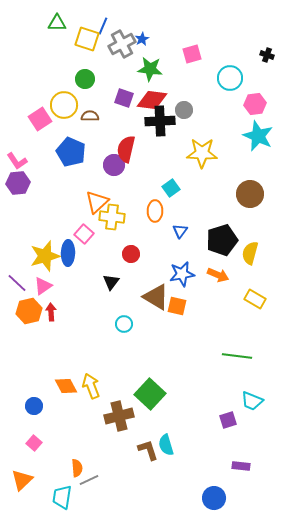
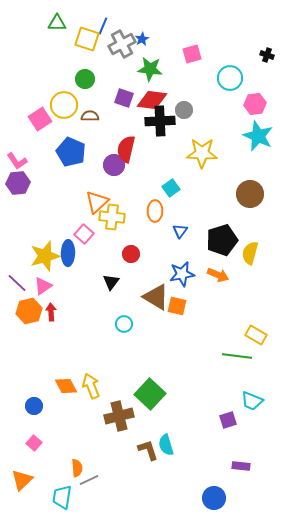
yellow rectangle at (255, 299): moved 1 px right, 36 px down
